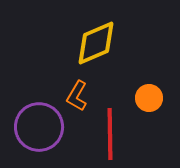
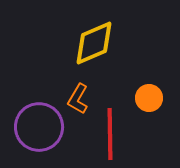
yellow diamond: moved 2 px left
orange L-shape: moved 1 px right, 3 px down
